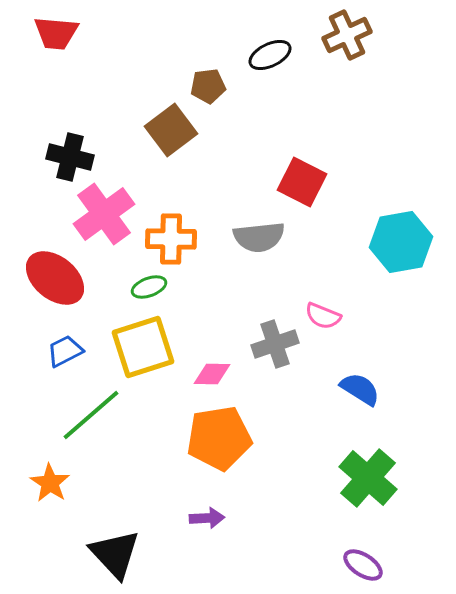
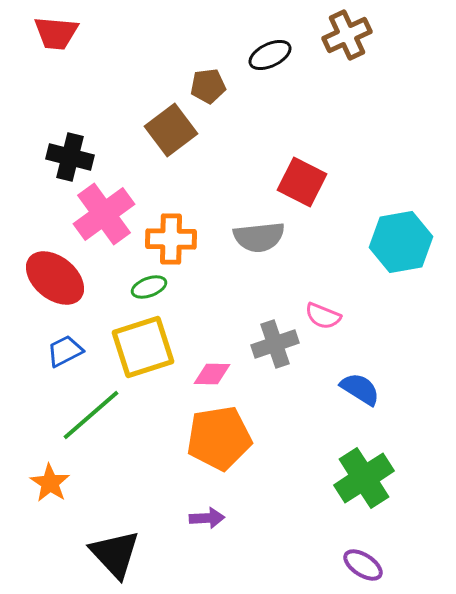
green cross: moved 4 px left; rotated 16 degrees clockwise
